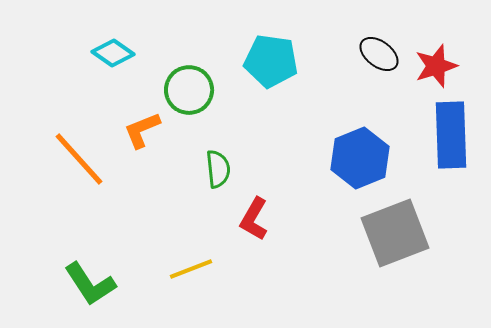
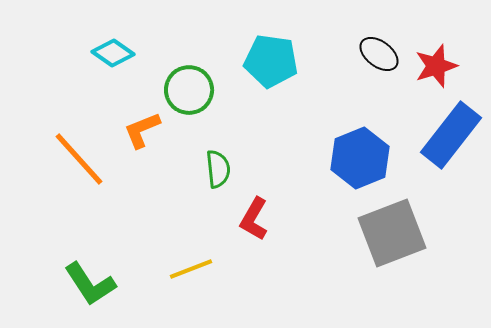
blue rectangle: rotated 40 degrees clockwise
gray square: moved 3 px left
